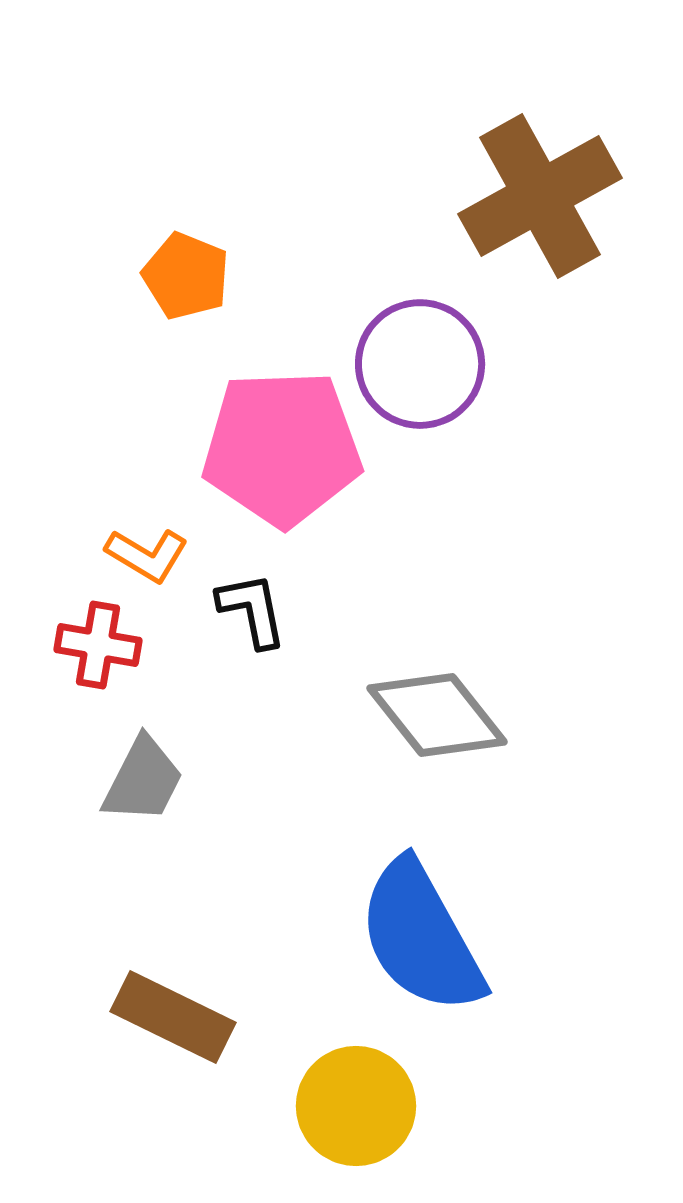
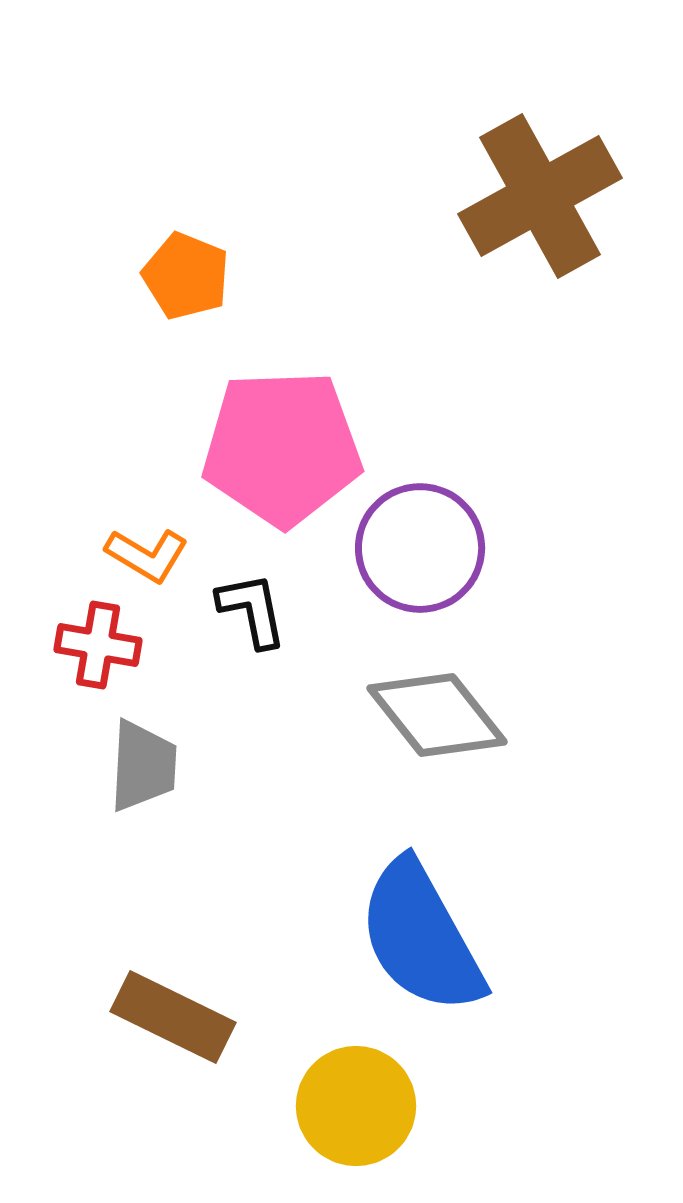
purple circle: moved 184 px down
gray trapezoid: moved 14 px up; rotated 24 degrees counterclockwise
